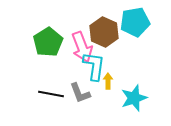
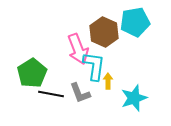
green pentagon: moved 16 px left, 31 px down
pink arrow: moved 4 px left, 2 px down
